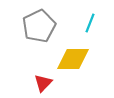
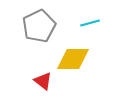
cyan line: rotated 54 degrees clockwise
red triangle: moved 2 px up; rotated 36 degrees counterclockwise
